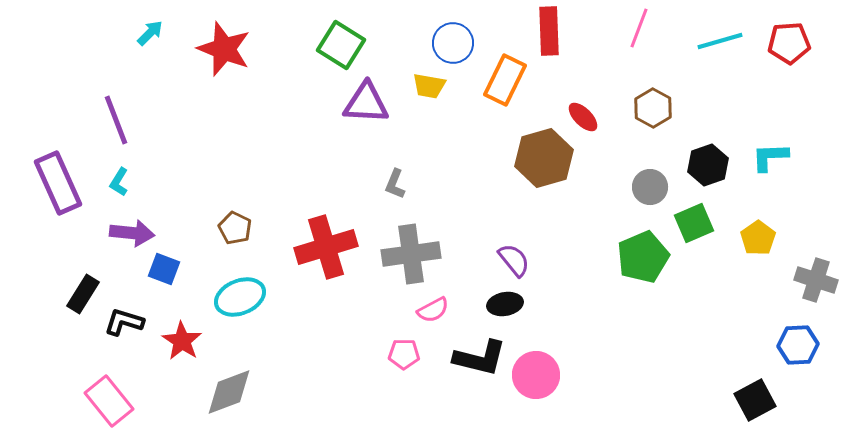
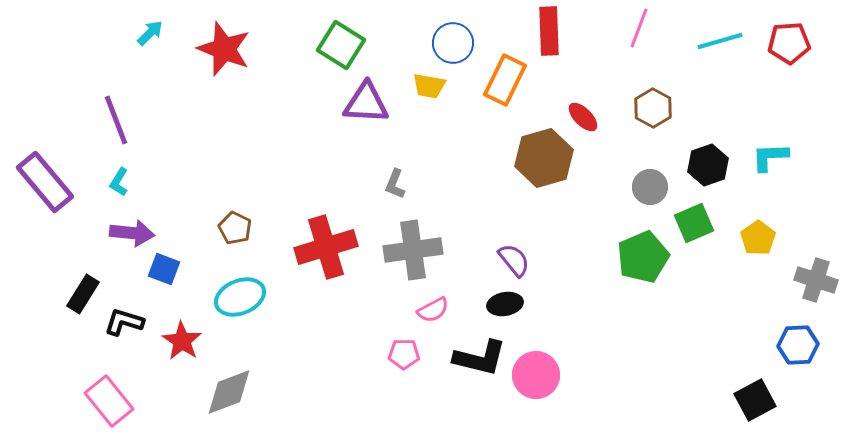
purple rectangle at (58, 183): moved 13 px left, 1 px up; rotated 16 degrees counterclockwise
gray cross at (411, 254): moved 2 px right, 4 px up
